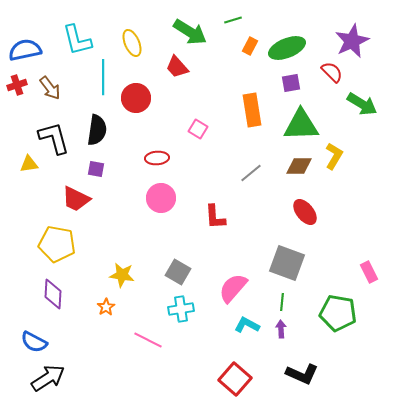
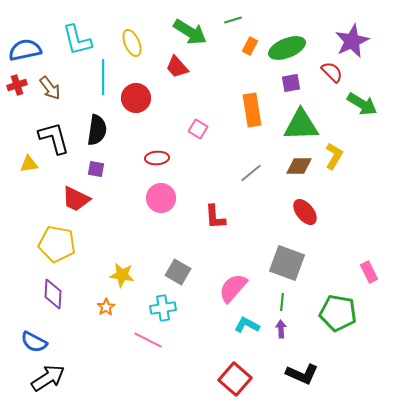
cyan cross at (181, 309): moved 18 px left, 1 px up
